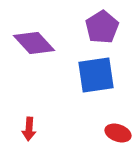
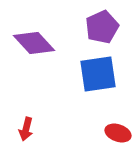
purple pentagon: rotated 8 degrees clockwise
blue square: moved 2 px right, 1 px up
red arrow: moved 3 px left; rotated 10 degrees clockwise
